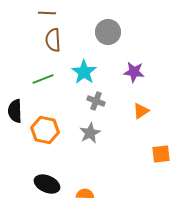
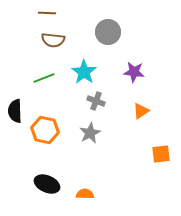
brown semicircle: rotated 80 degrees counterclockwise
green line: moved 1 px right, 1 px up
